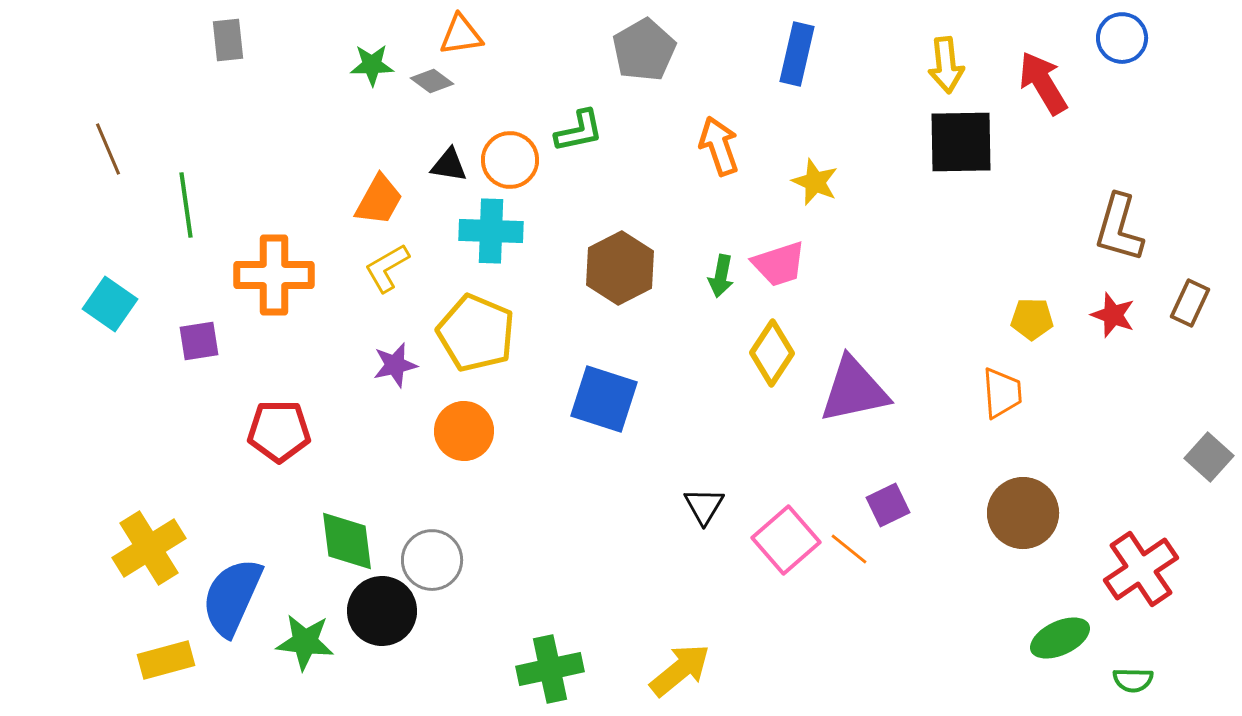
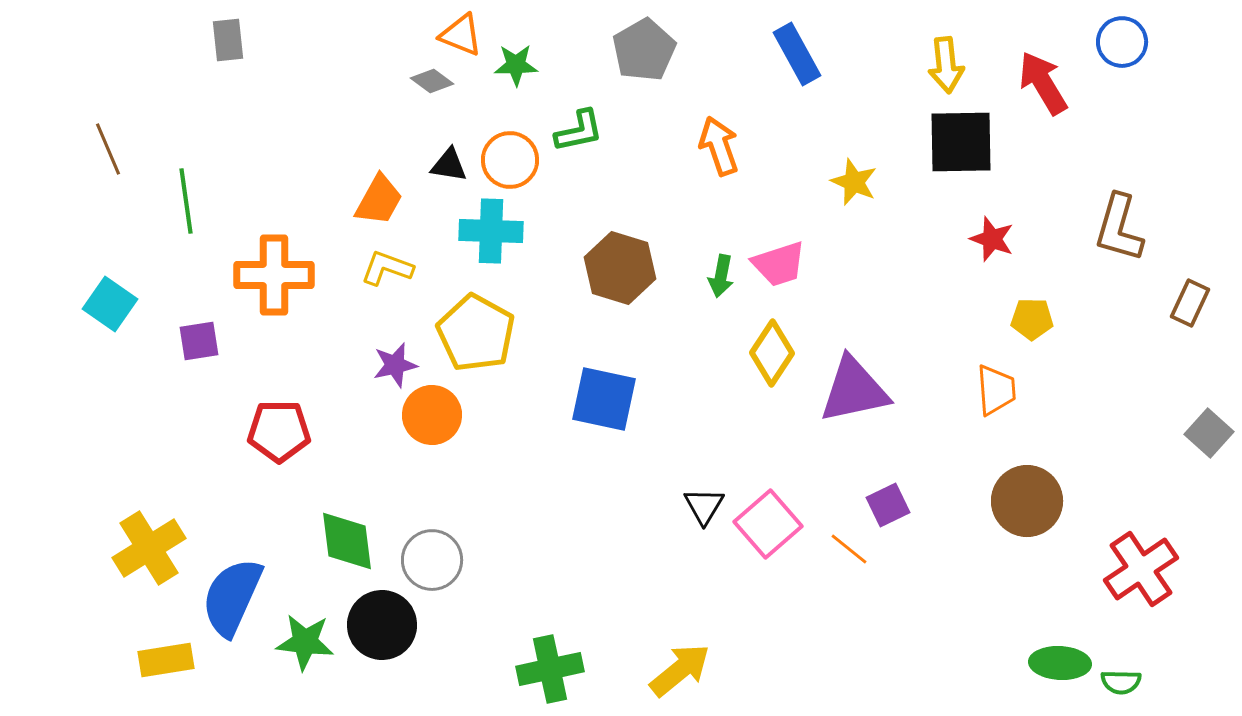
orange triangle at (461, 35): rotated 30 degrees clockwise
blue circle at (1122, 38): moved 4 px down
blue rectangle at (797, 54): rotated 42 degrees counterclockwise
green star at (372, 65): moved 144 px right
yellow star at (815, 182): moved 39 px right
green line at (186, 205): moved 4 px up
yellow L-shape at (387, 268): rotated 50 degrees clockwise
brown hexagon at (620, 268): rotated 16 degrees counterclockwise
red star at (1113, 315): moved 121 px left, 76 px up
yellow pentagon at (476, 333): rotated 6 degrees clockwise
orange trapezoid at (1002, 393): moved 6 px left, 3 px up
blue square at (604, 399): rotated 6 degrees counterclockwise
orange circle at (464, 431): moved 32 px left, 16 px up
gray square at (1209, 457): moved 24 px up
brown circle at (1023, 513): moved 4 px right, 12 px up
pink square at (786, 540): moved 18 px left, 16 px up
black circle at (382, 611): moved 14 px down
green ellipse at (1060, 638): moved 25 px down; rotated 28 degrees clockwise
yellow rectangle at (166, 660): rotated 6 degrees clockwise
green semicircle at (1133, 680): moved 12 px left, 2 px down
